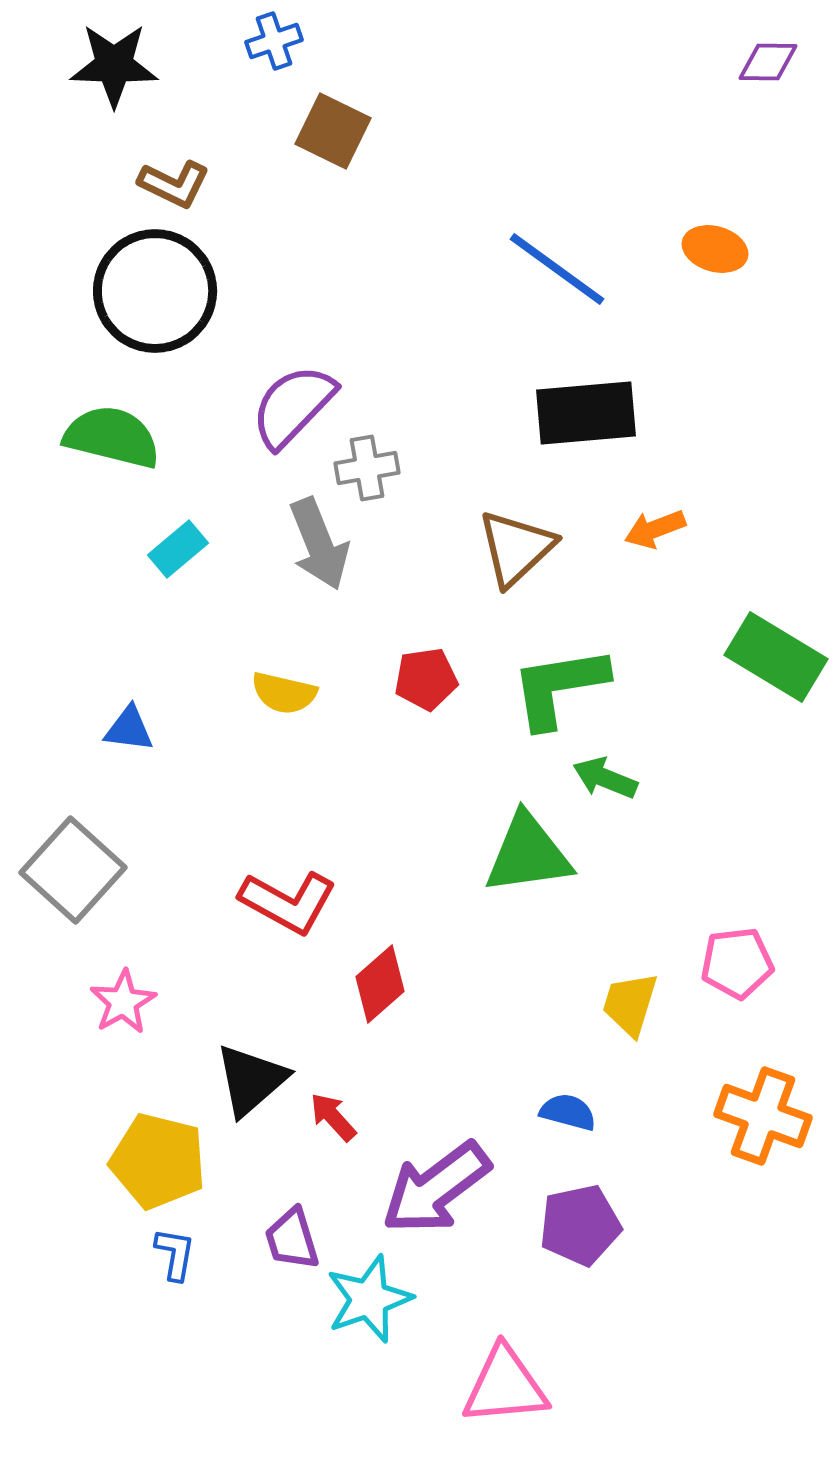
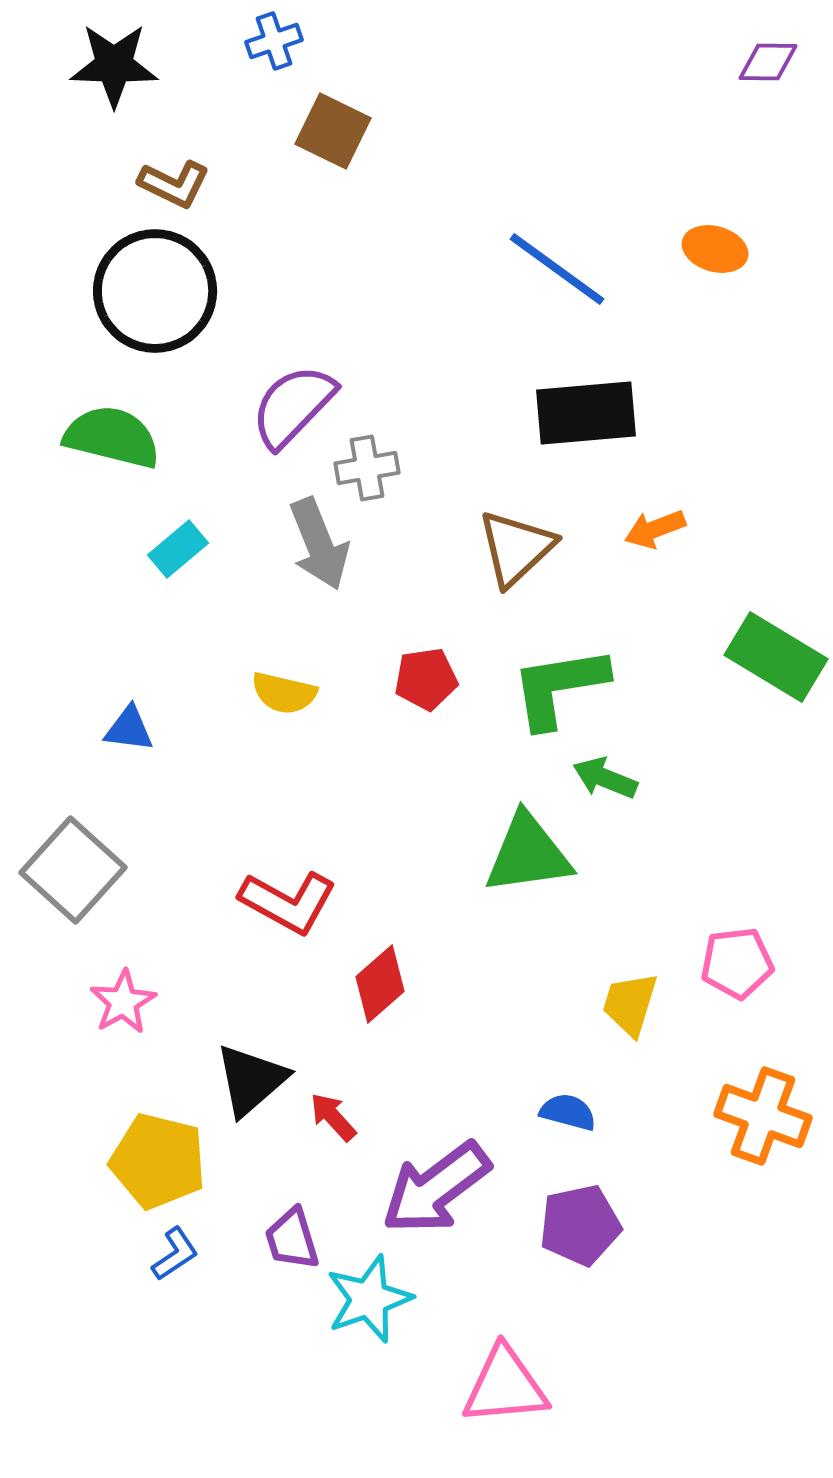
blue L-shape: rotated 46 degrees clockwise
